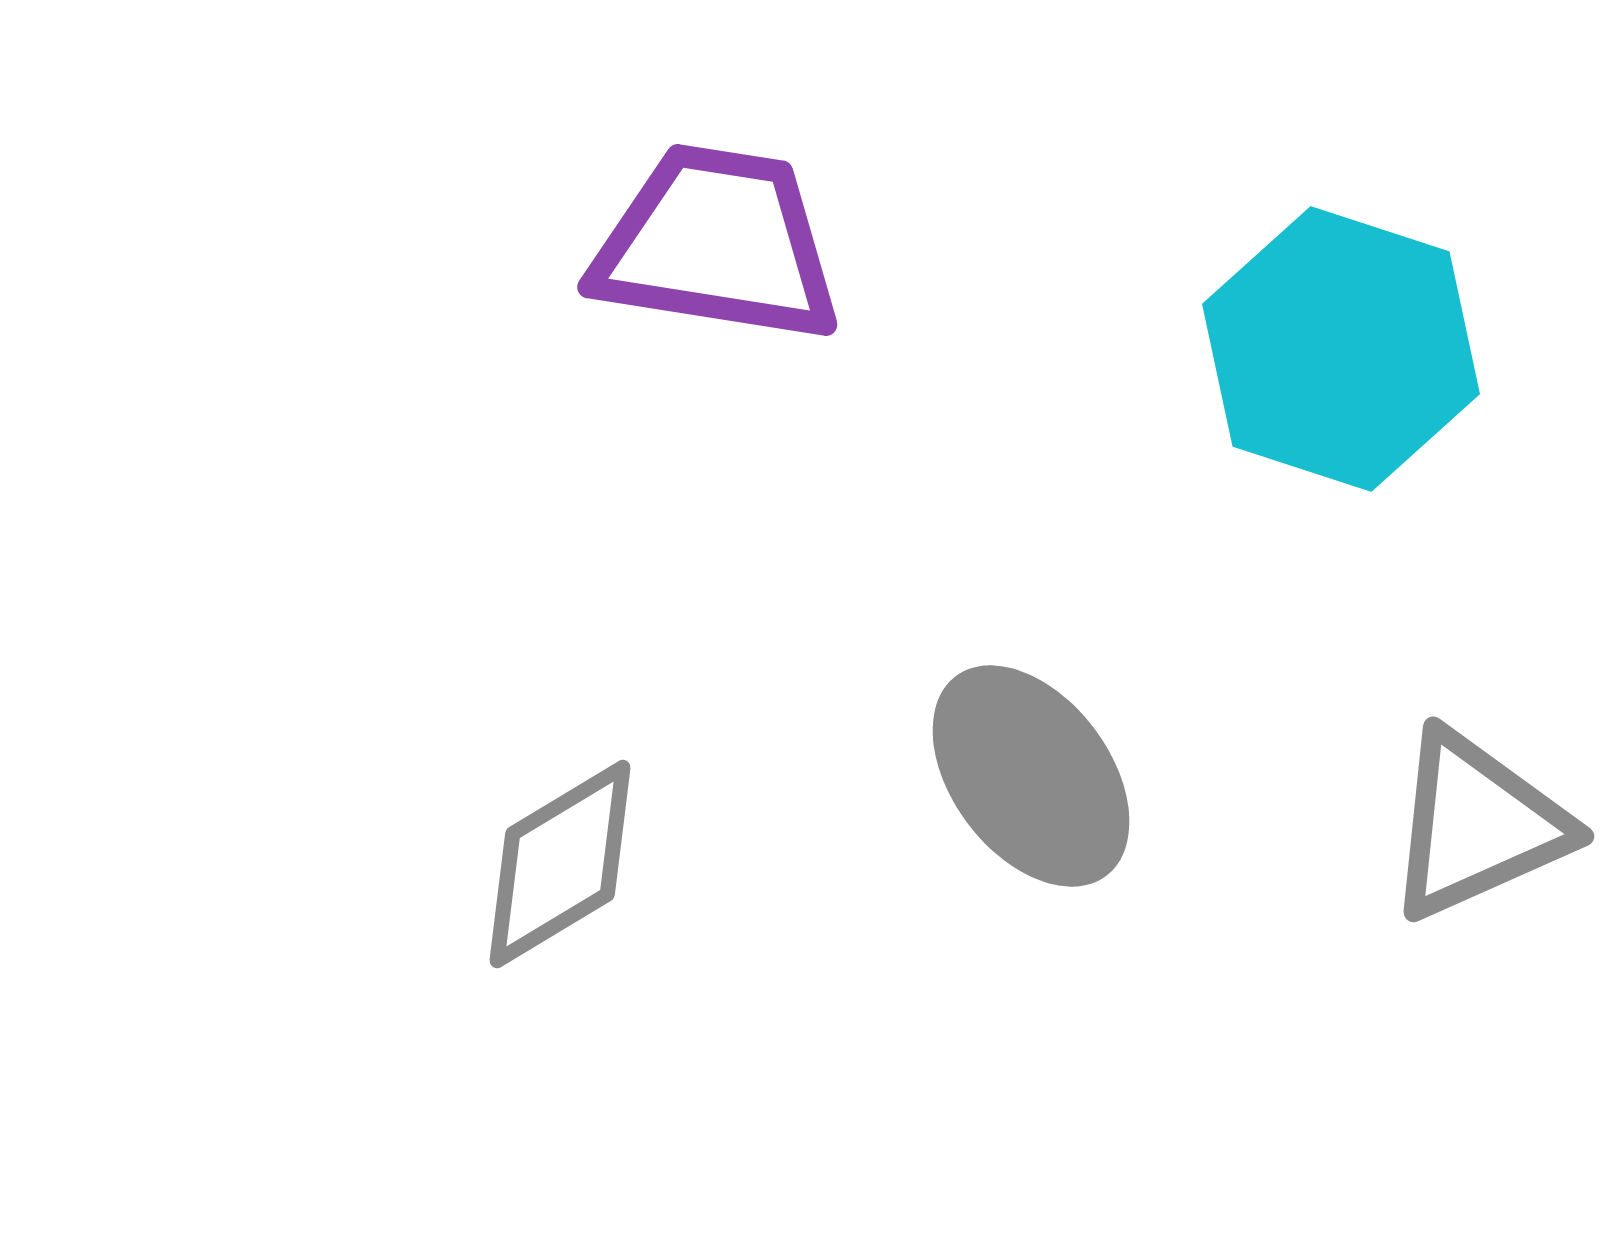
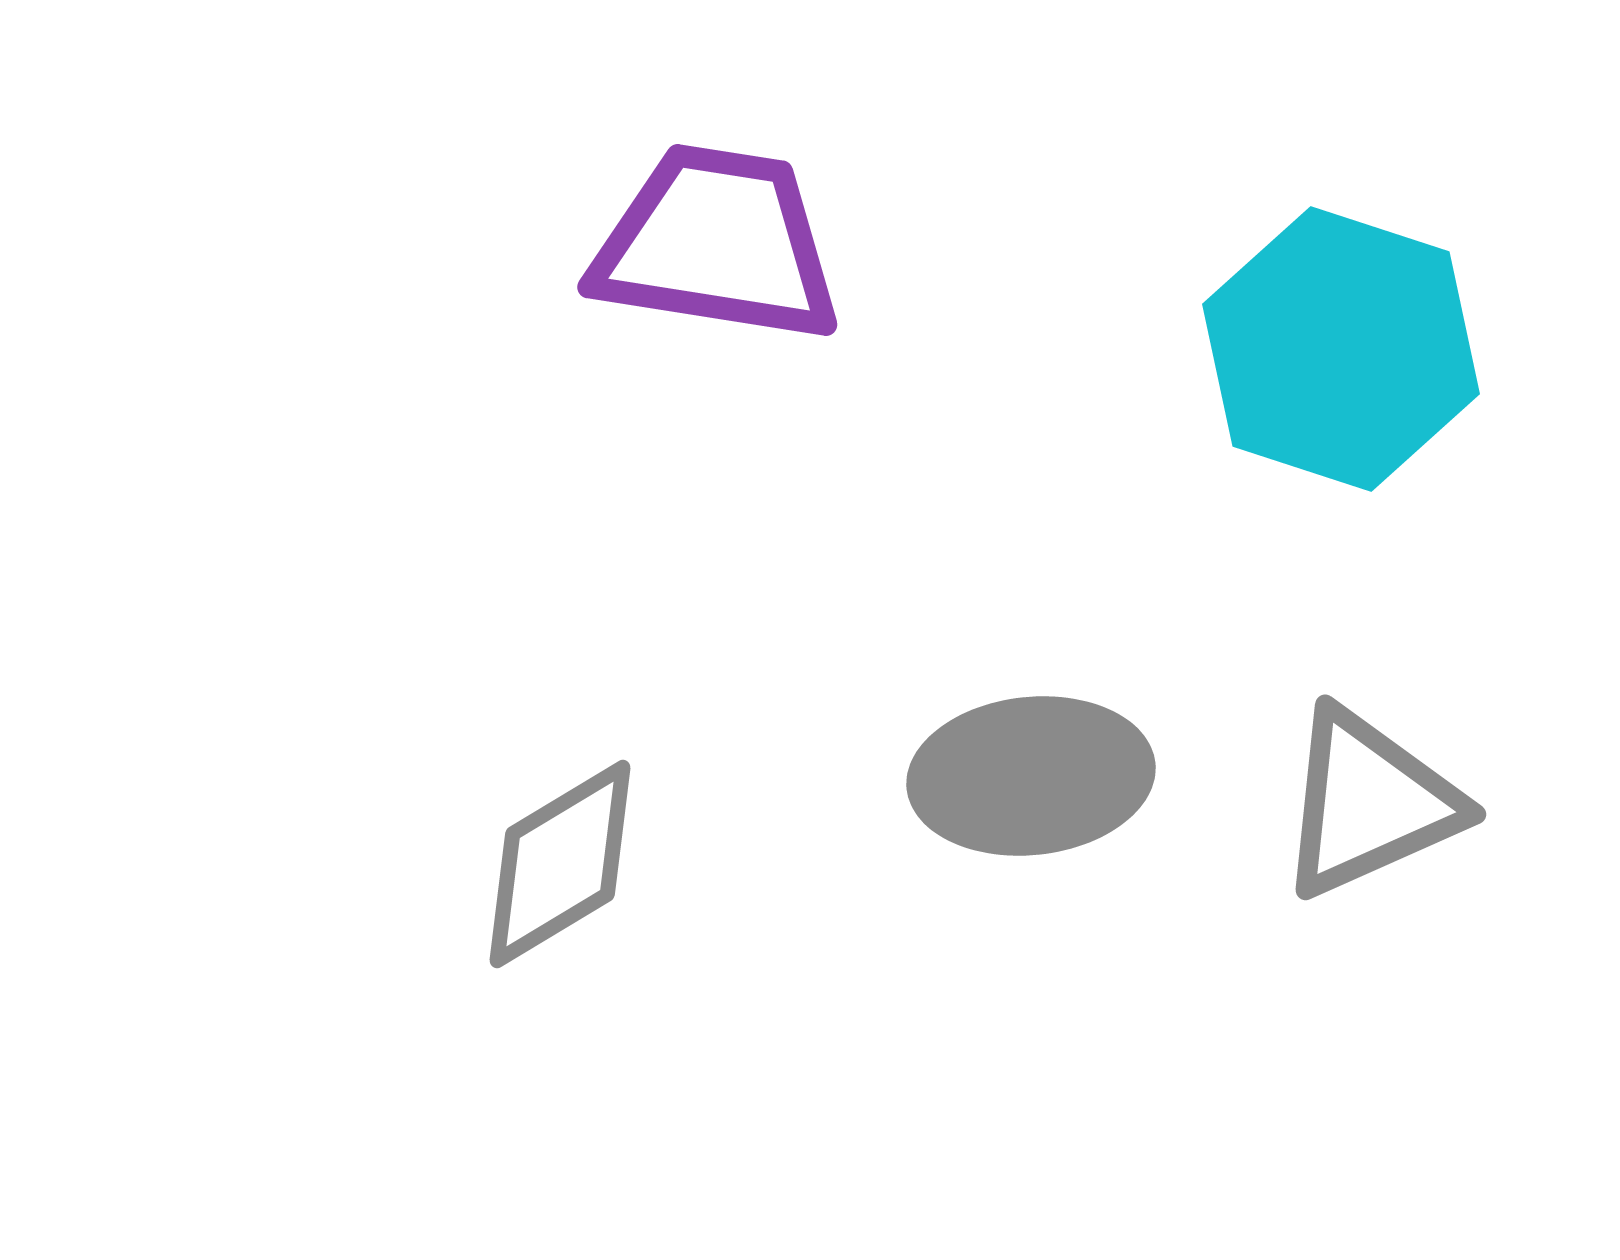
gray ellipse: rotated 59 degrees counterclockwise
gray triangle: moved 108 px left, 22 px up
